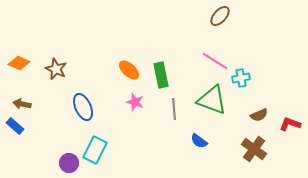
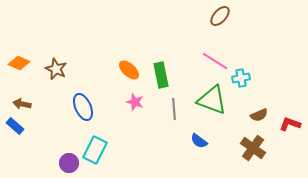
brown cross: moved 1 px left, 1 px up
